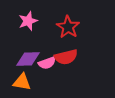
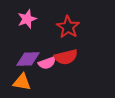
pink star: moved 1 px left, 2 px up
